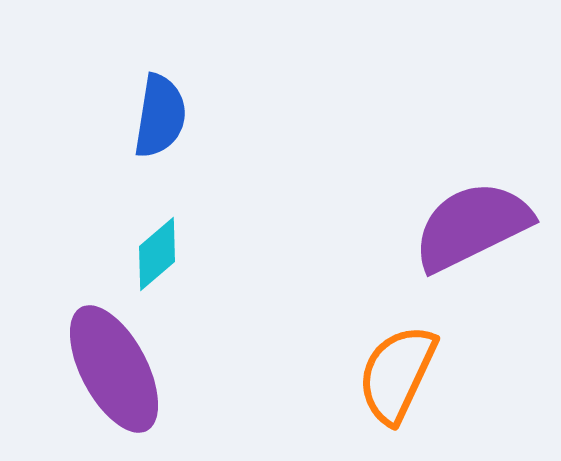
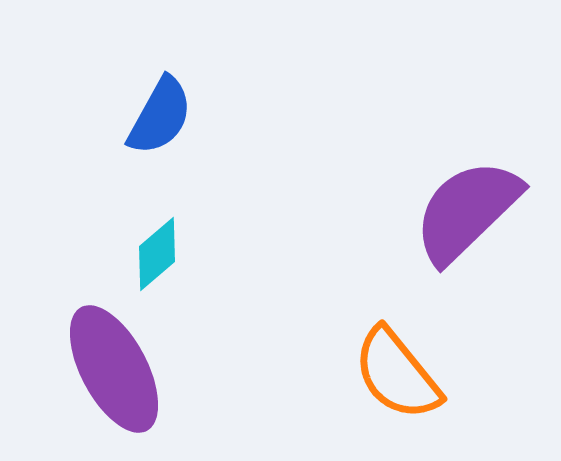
blue semicircle: rotated 20 degrees clockwise
purple semicircle: moved 5 px left, 15 px up; rotated 18 degrees counterclockwise
orange semicircle: rotated 64 degrees counterclockwise
